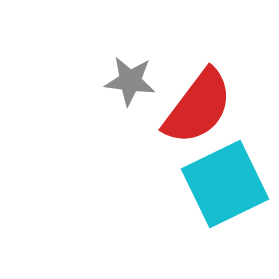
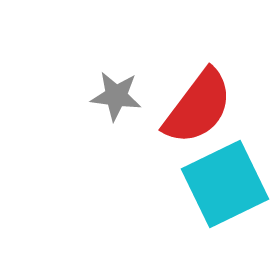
gray star: moved 14 px left, 15 px down
